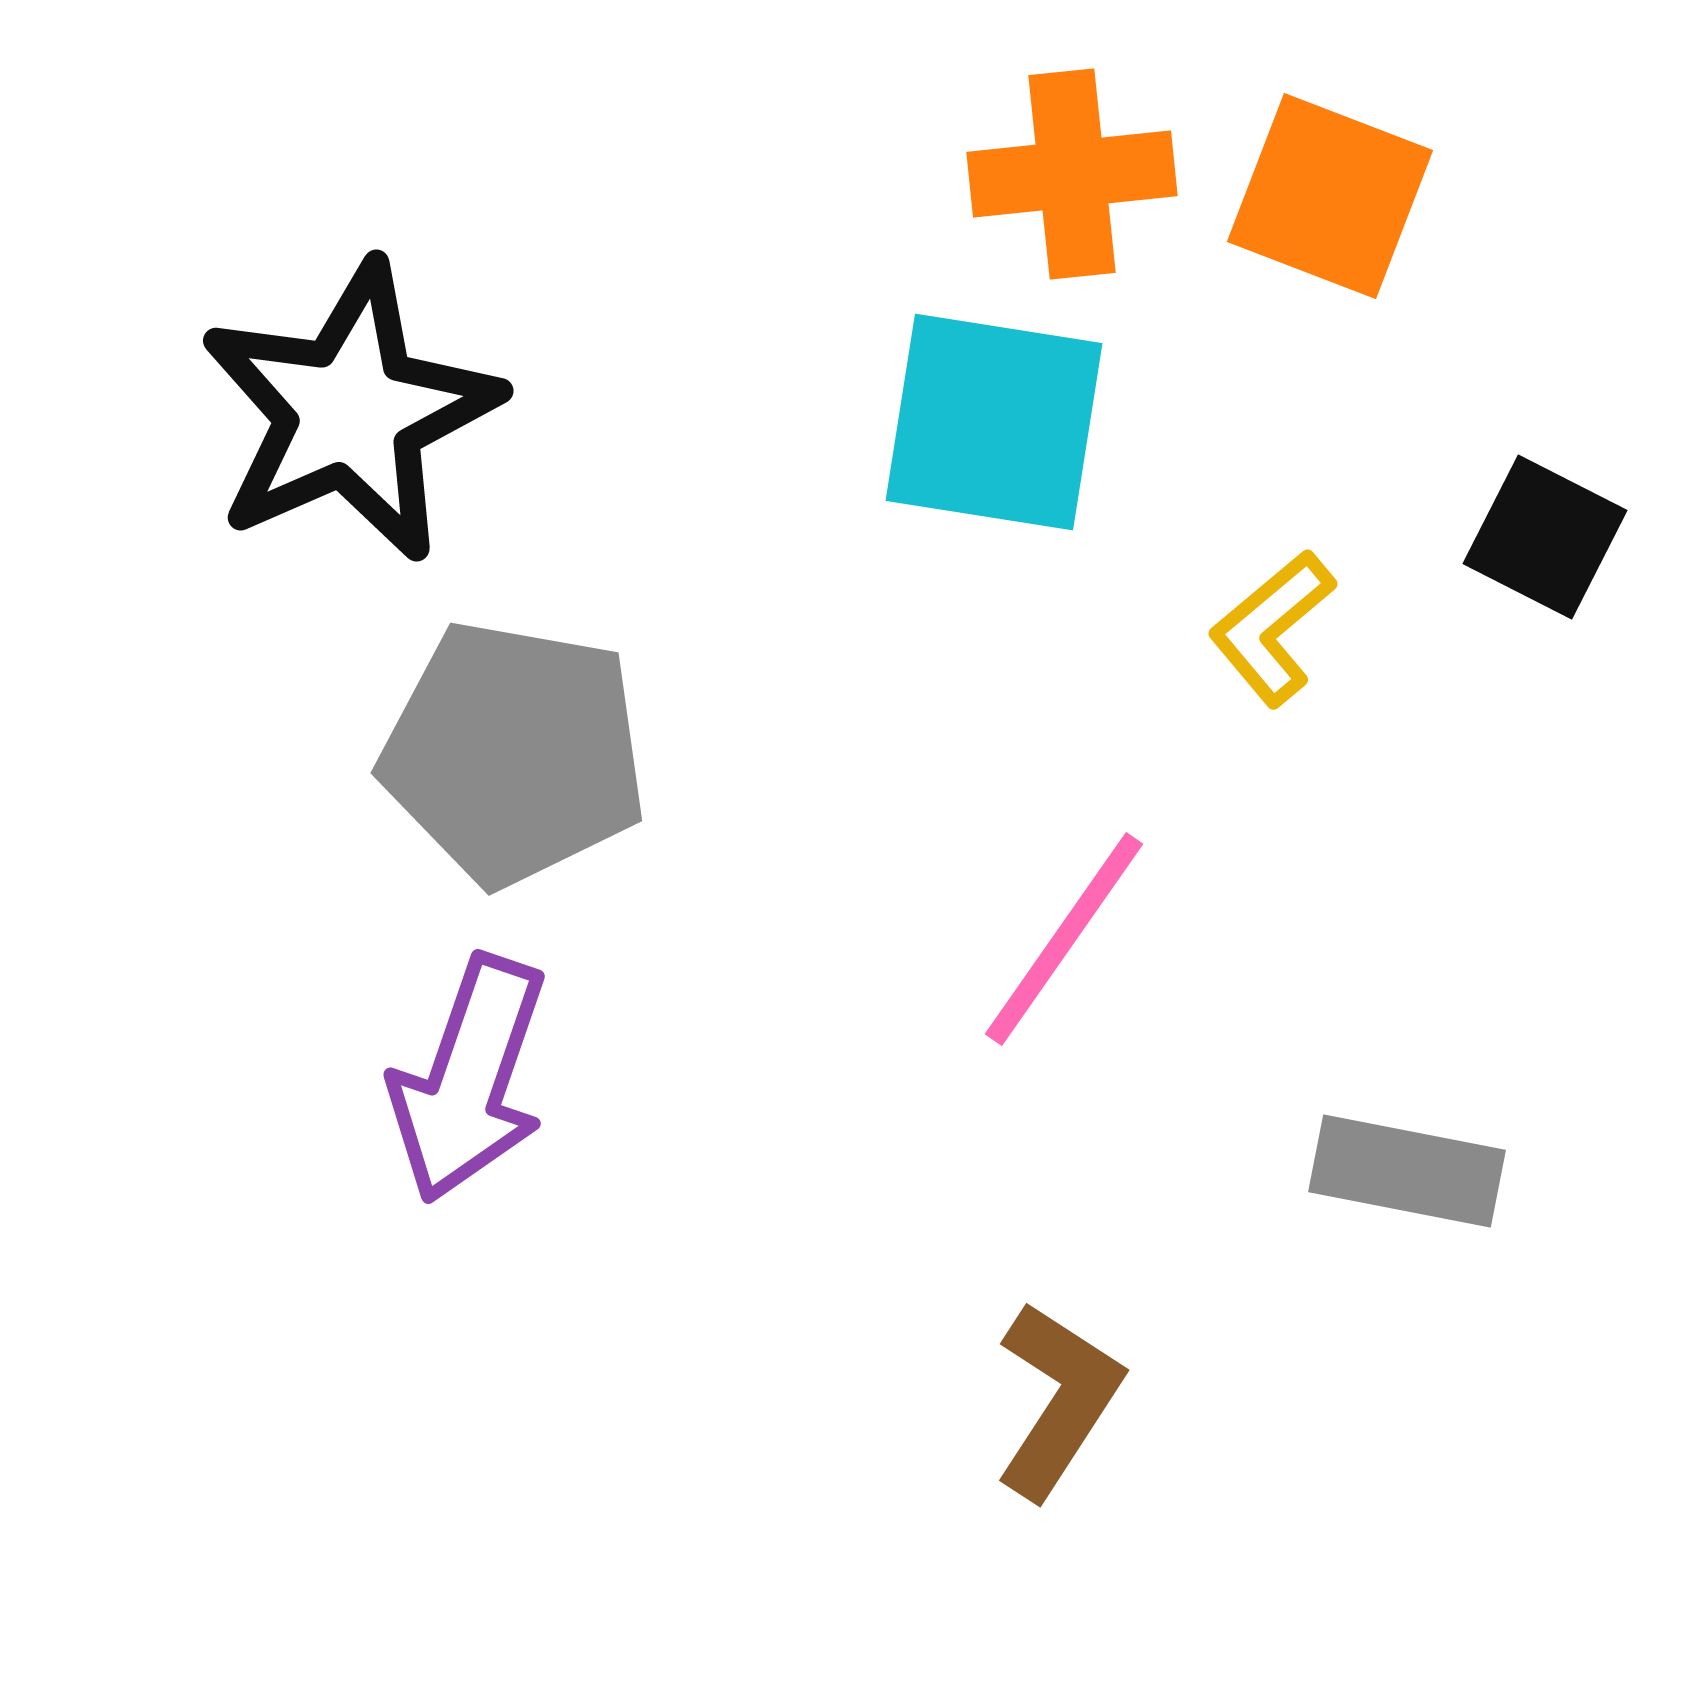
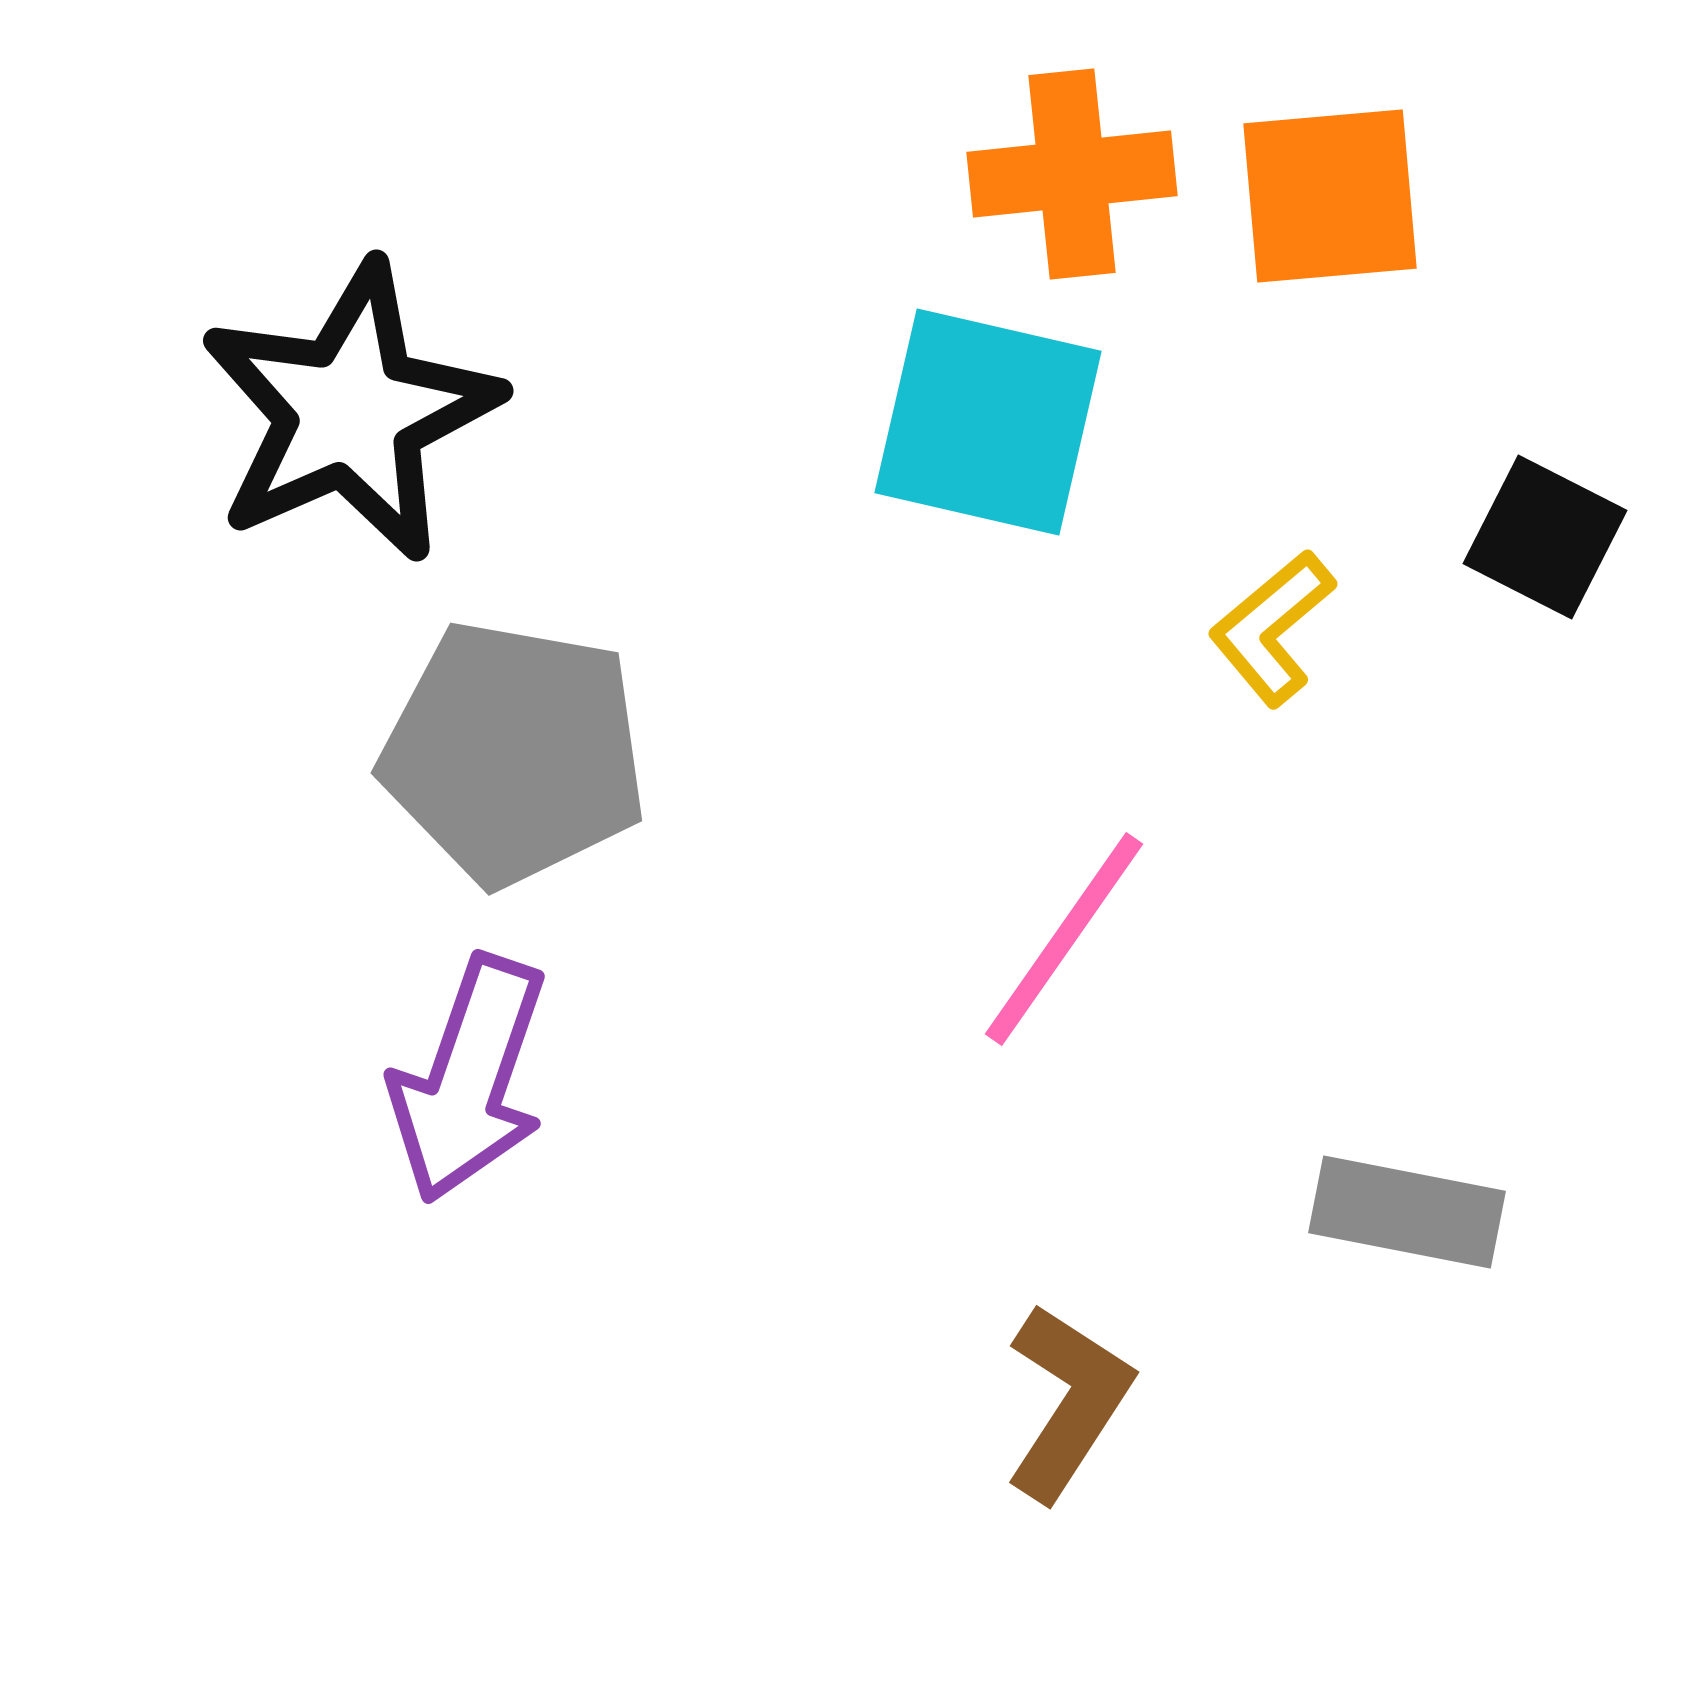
orange square: rotated 26 degrees counterclockwise
cyan square: moved 6 px left; rotated 4 degrees clockwise
gray rectangle: moved 41 px down
brown L-shape: moved 10 px right, 2 px down
